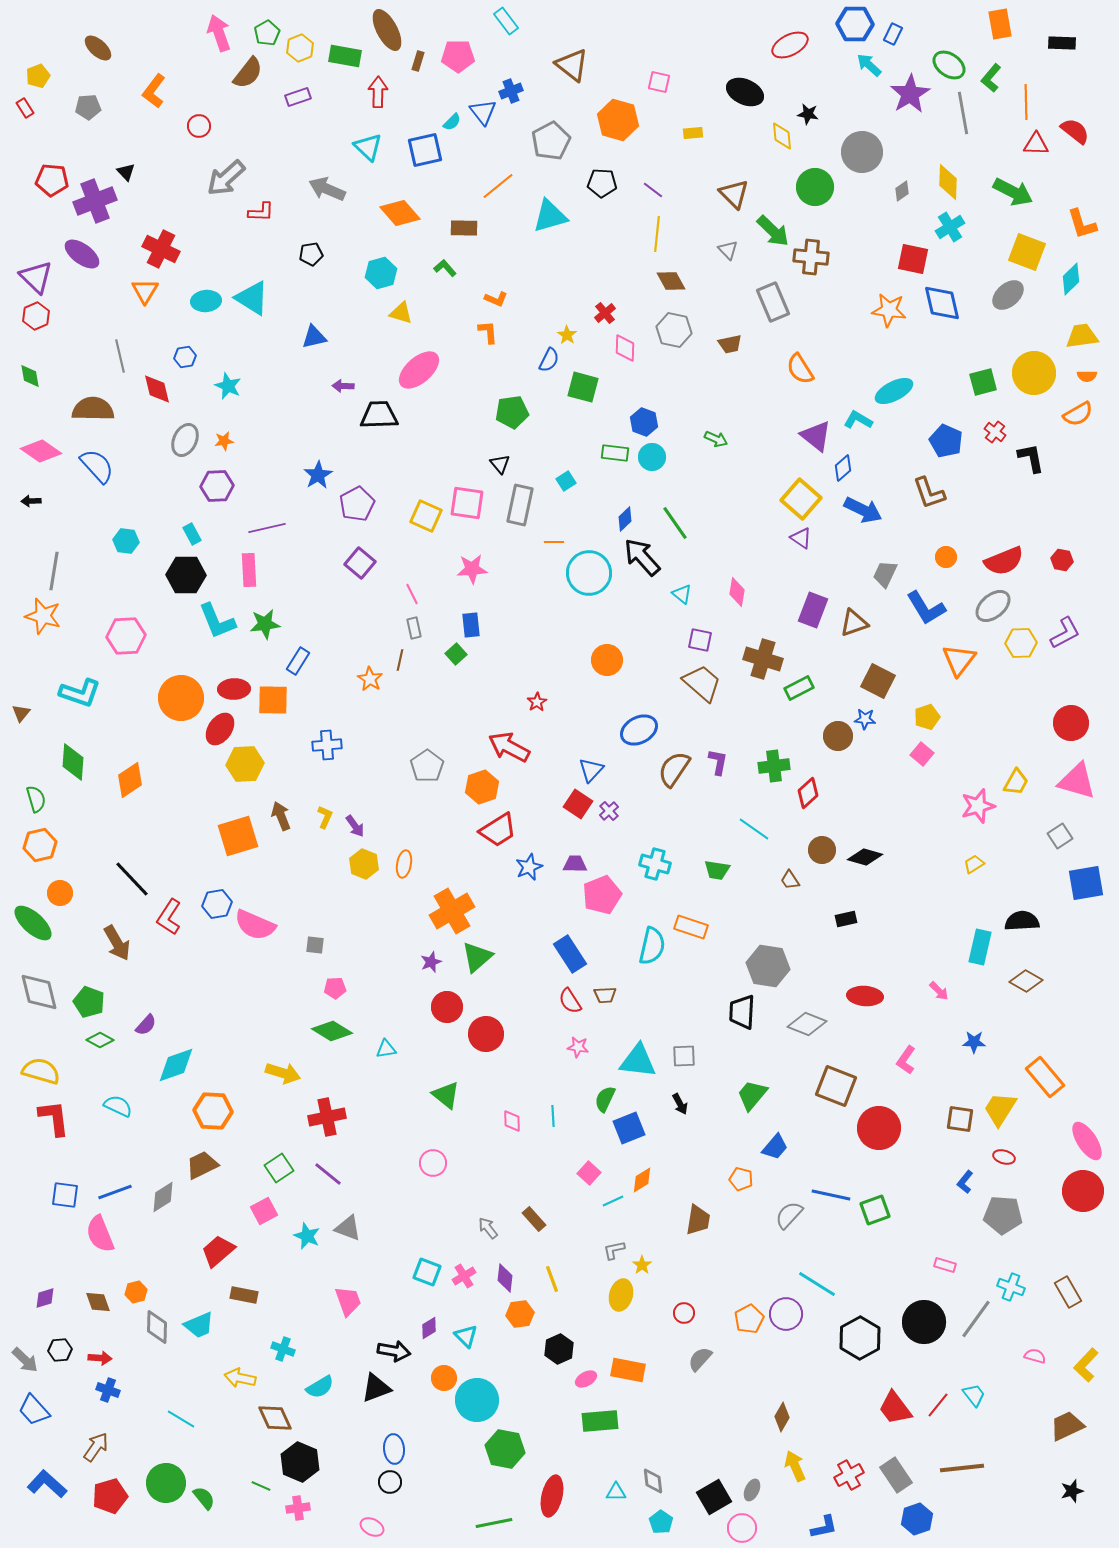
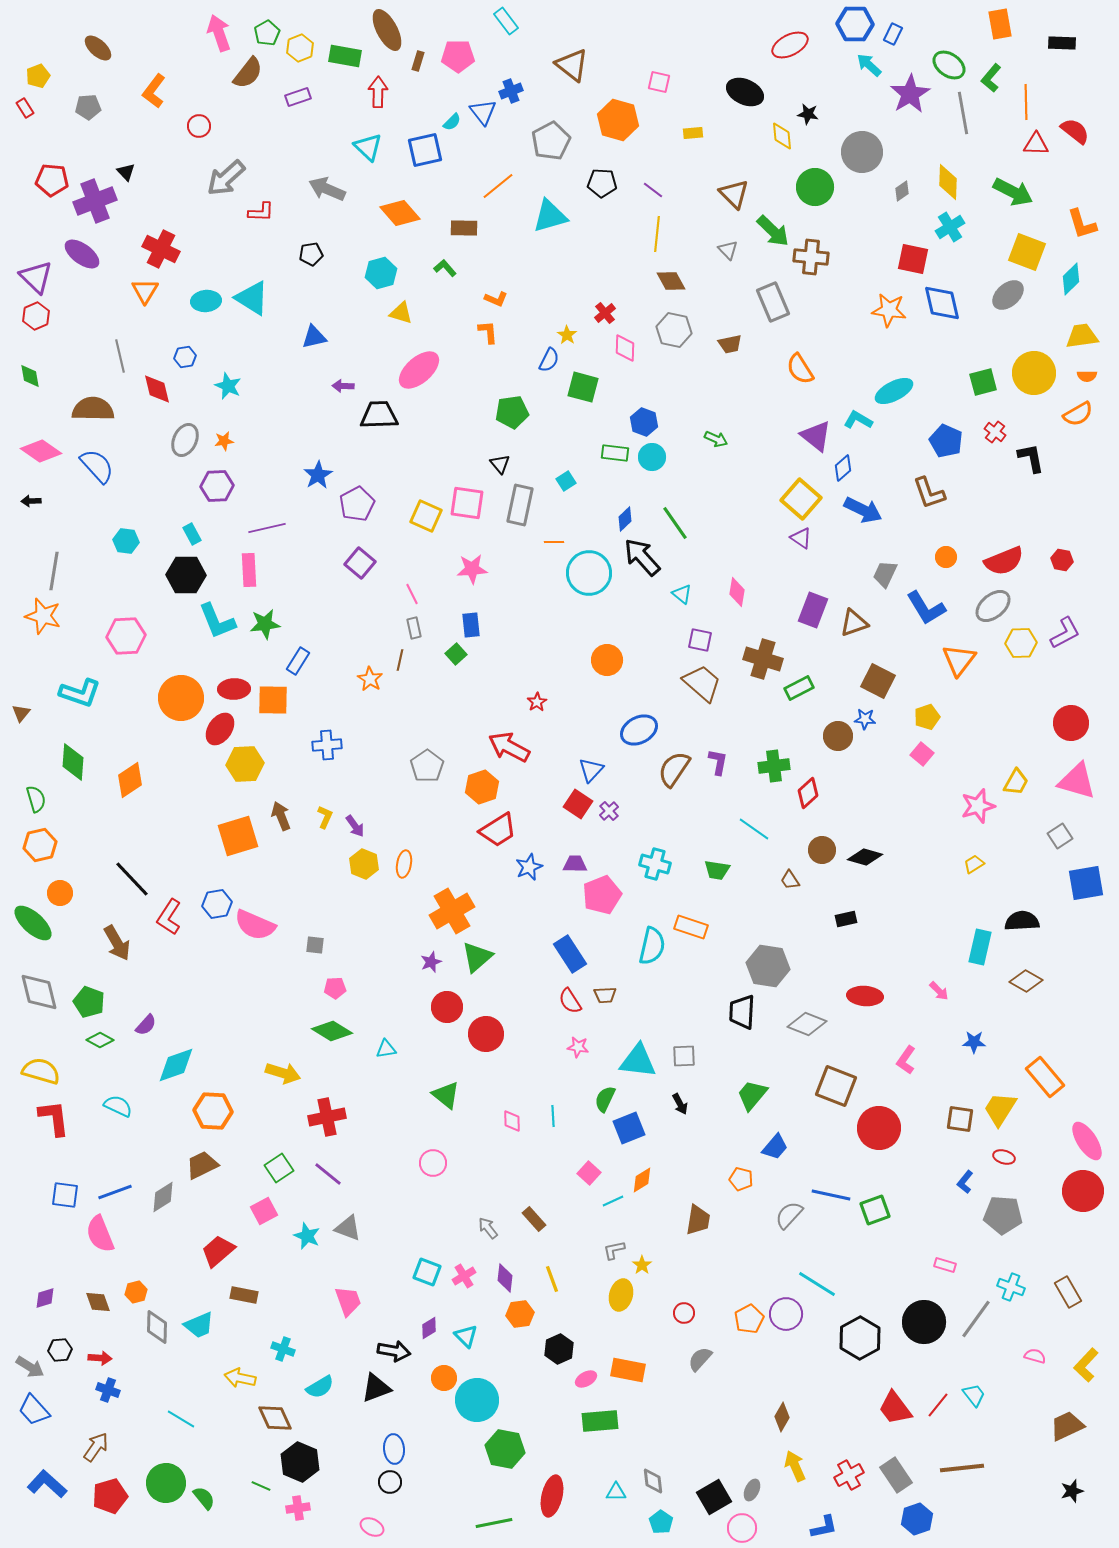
gray arrow at (25, 1360): moved 5 px right, 7 px down; rotated 12 degrees counterclockwise
